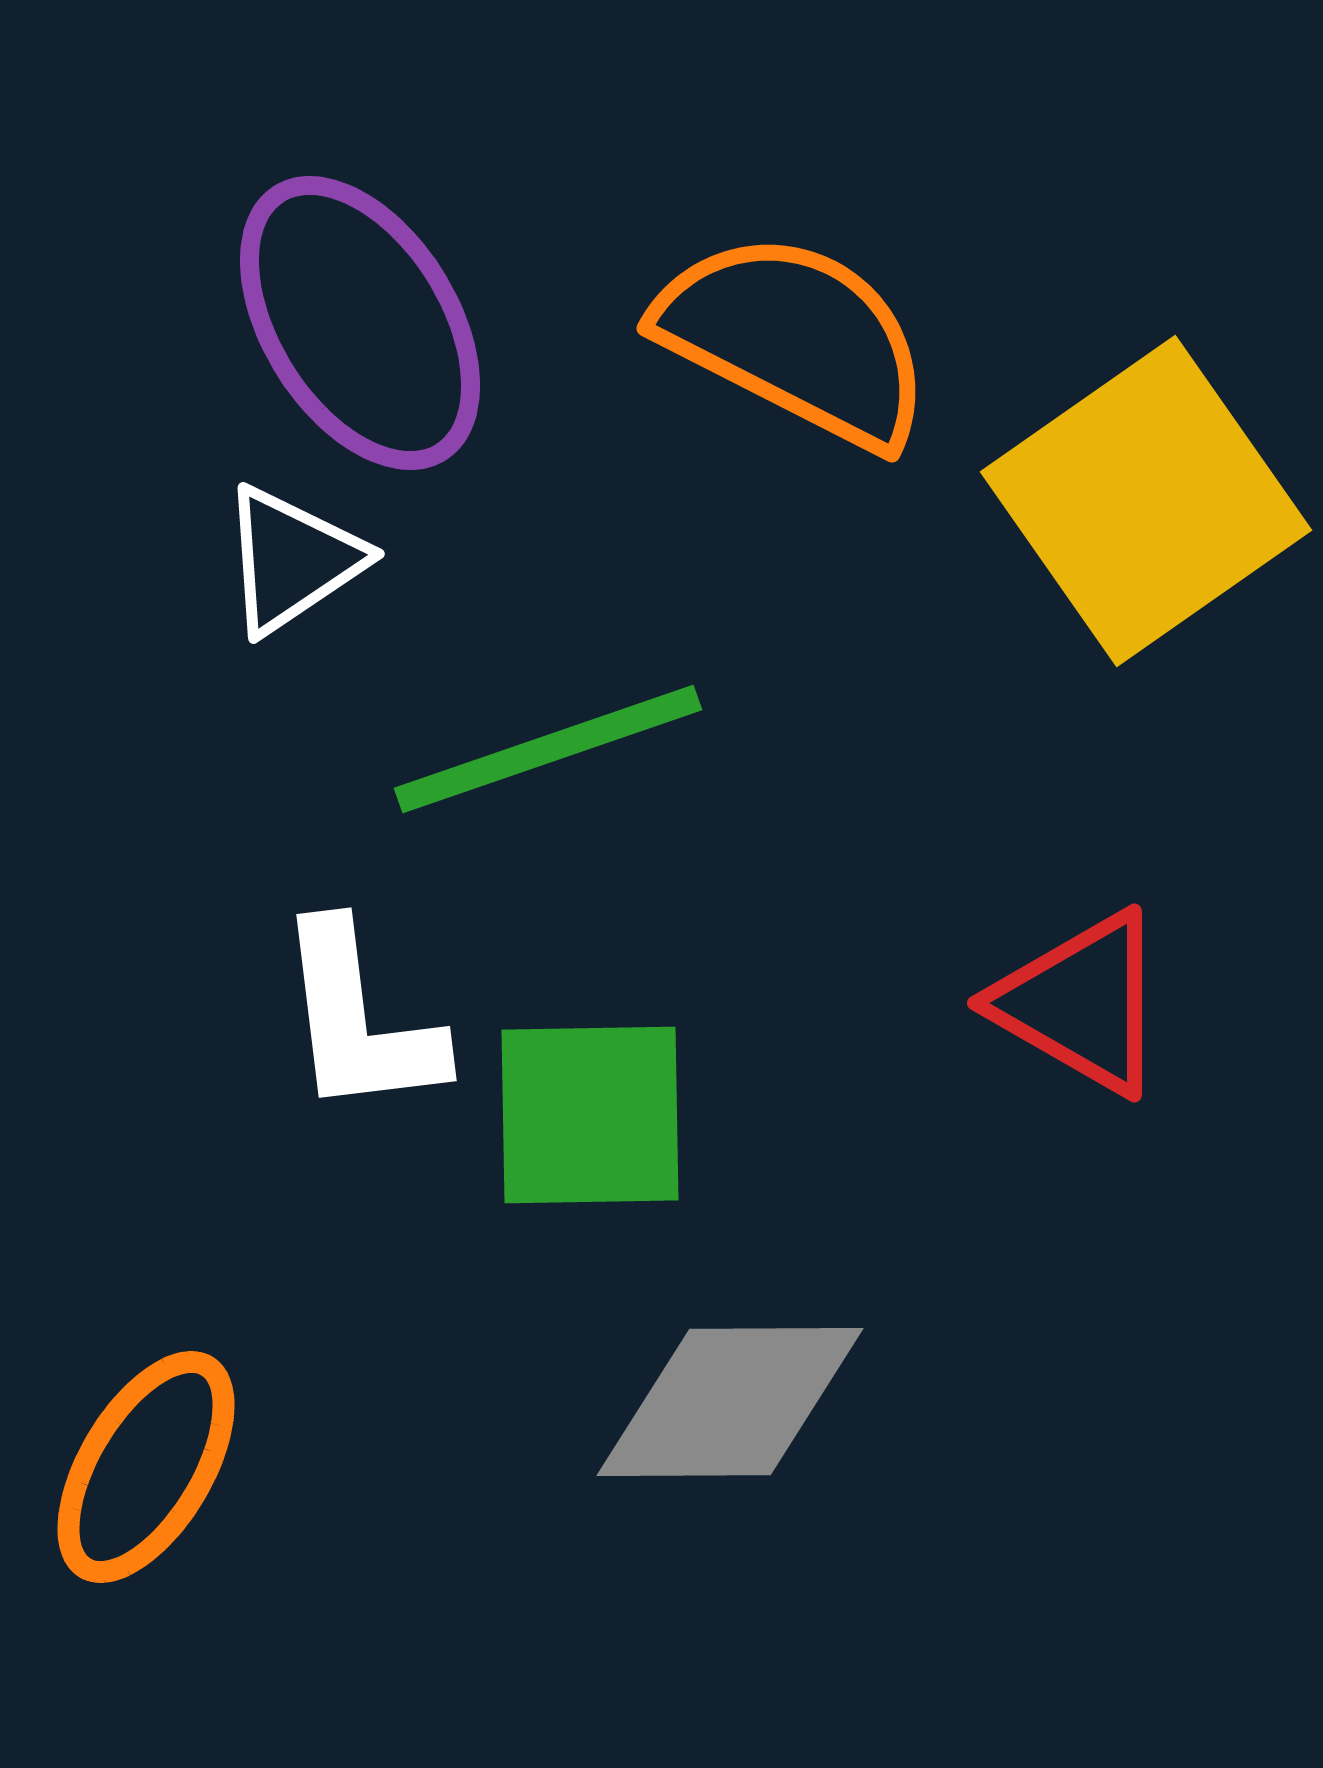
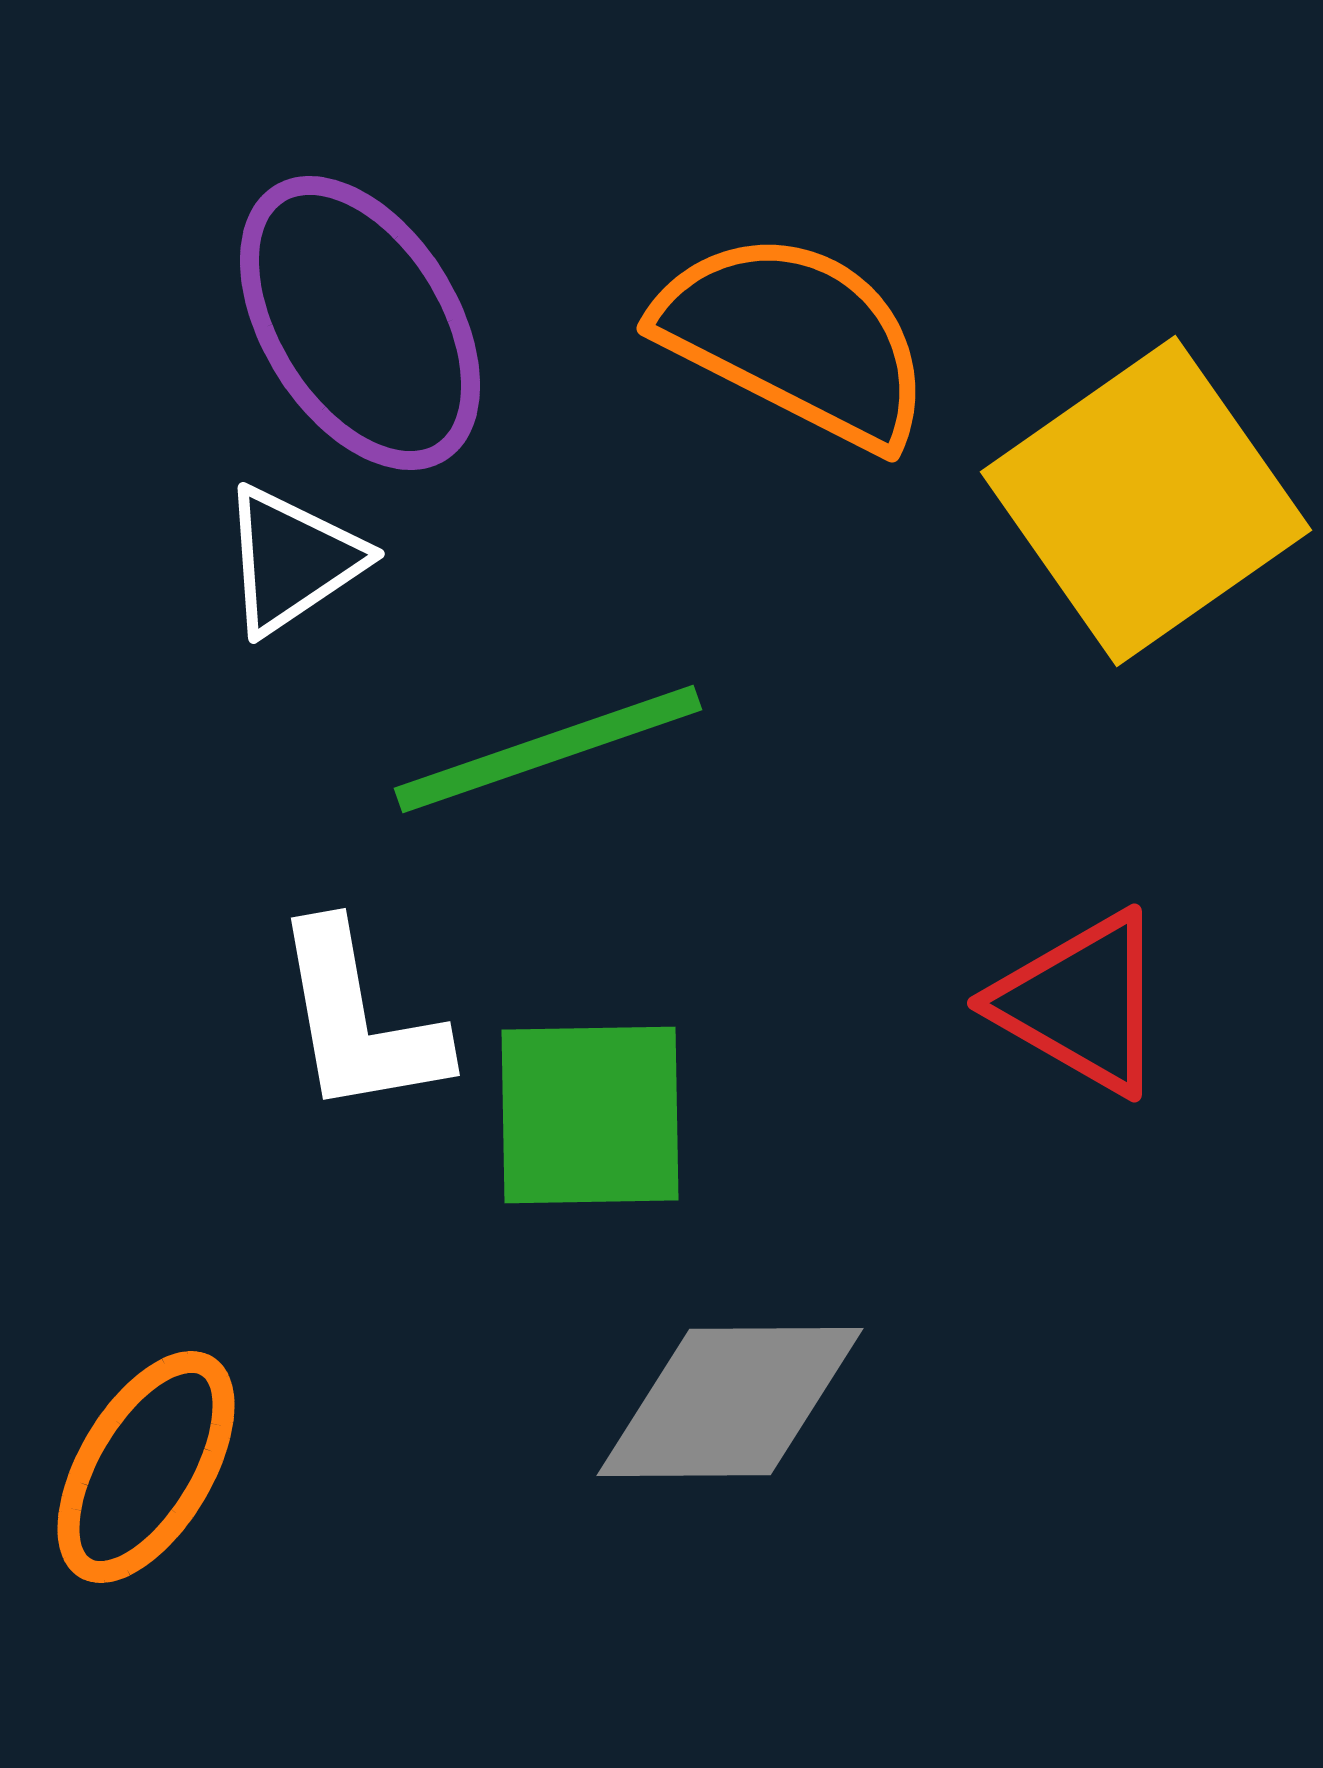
white L-shape: rotated 3 degrees counterclockwise
